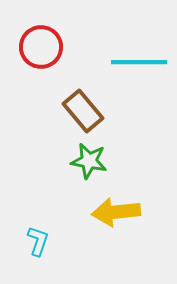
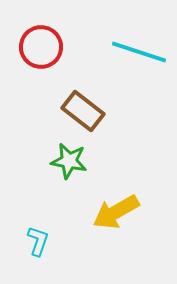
cyan line: moved 10 px up; rotated 18 degrees clockwise
brown rectangle: rotated 12 degrees counterclockwise
green star: moved 20 px left
yellow arrow: rotated 24 degrees counterclockwise
